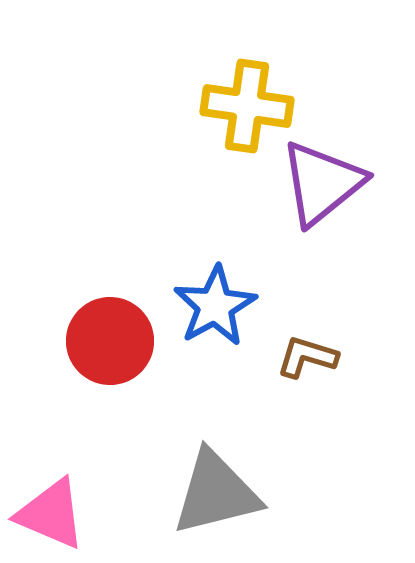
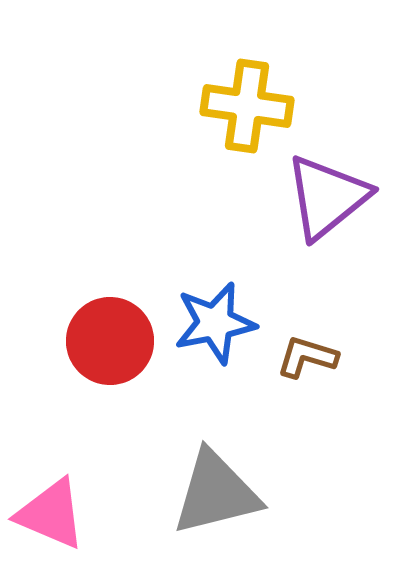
purple triangle: moved 5 px right, 14 px down
blue star: moved 17 px down; rotated 18 degrees clockwise
